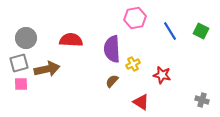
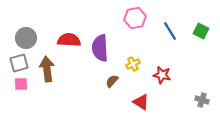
red semicircle: moved 2 px left
purple semicircle: moved 12 px left, 1 px up
brown arrow: rotated 85 degrees counterclockwise
